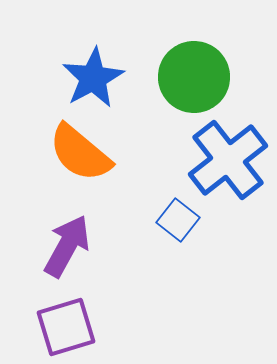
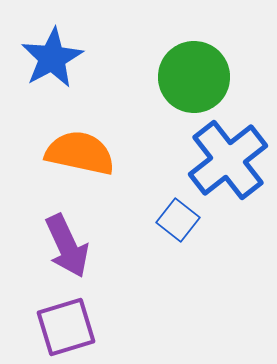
blue star: moved 41 px left, 20 px up
orange semicircle: rotated 152 degrees clockwise
purple arrow: rotated 126 degrees clockwise
